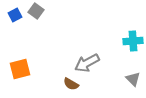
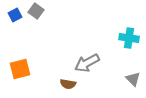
cyan cross: moved 4 px left, 3 px up; rotated 12 degrees clockwise
brown semicircle: moved 3 px left; rotated 21 degrees counterclockwise
